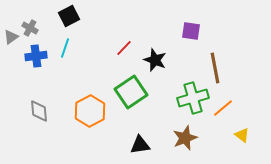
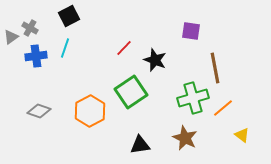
gray diamond: rotated 65 degrees counterclockwise
brown star: rotated 25 degrees counterclockwise
